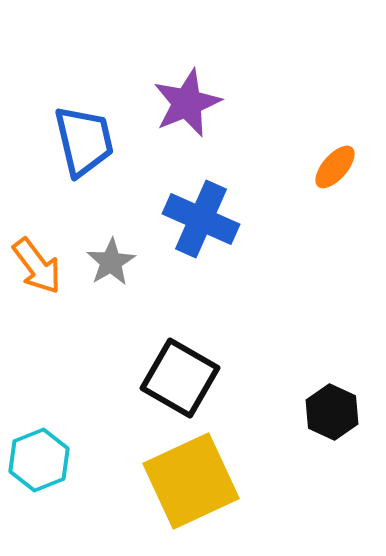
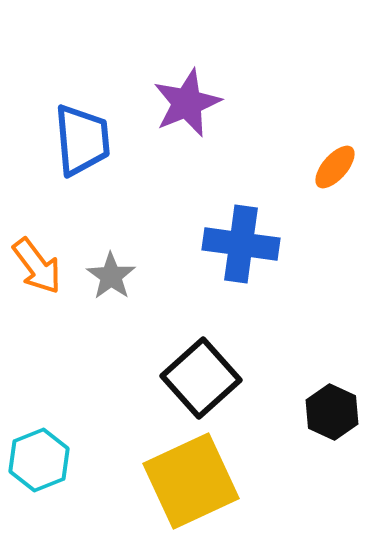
blue trapezoid: moved 2 px left, 1 px up; rotated 8 degrees clockwise
blue cross: moved 40 px right, 25 px down; rotated 16 degrees counterclockwise
gray star: moved 14 px down; rotated 6 degrees counterclockwise
black square: moved 21 px right; rotated 18 degrees clockwise
